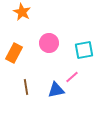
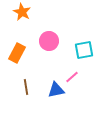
pink circle: moved 2 px up
orange rectangle: moved 3 px right
